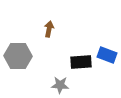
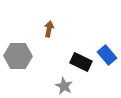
blue rectangle: rotated 30 degrees clockwise
black rectangle: rotated 30 degrees clockwise
gray star: moved 4 px right, 1 px down; rotated 24 degrees clockwise
